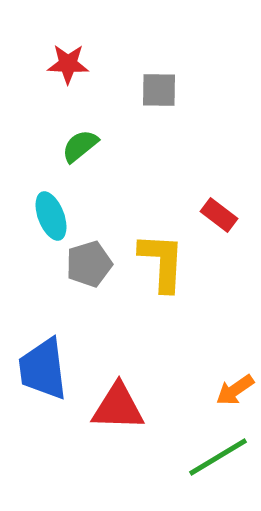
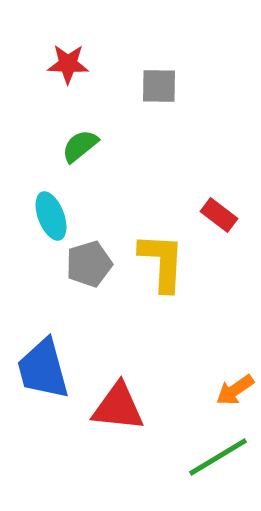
gray square: moved 4 px up
blue trapezoid: rotated 8 degrees counterclockwise
red triangle: rotated 4 degrees clockwise
